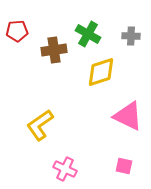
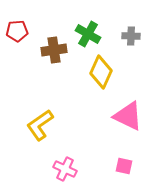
yellow diamond: rotated 48 degrees counterclockwise
